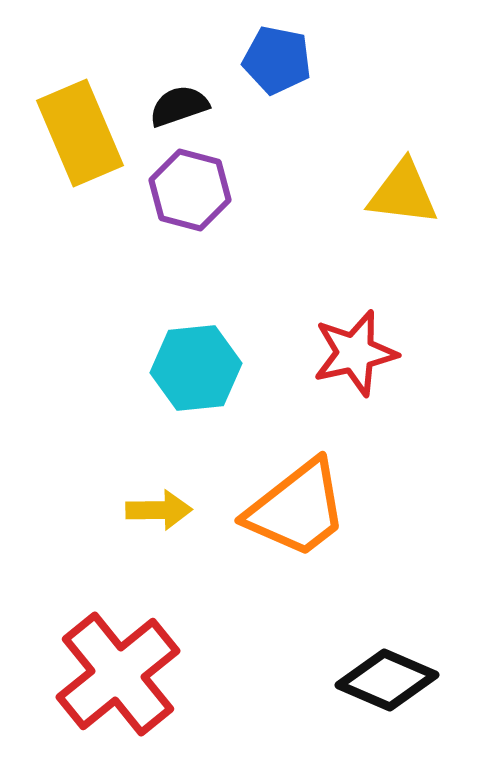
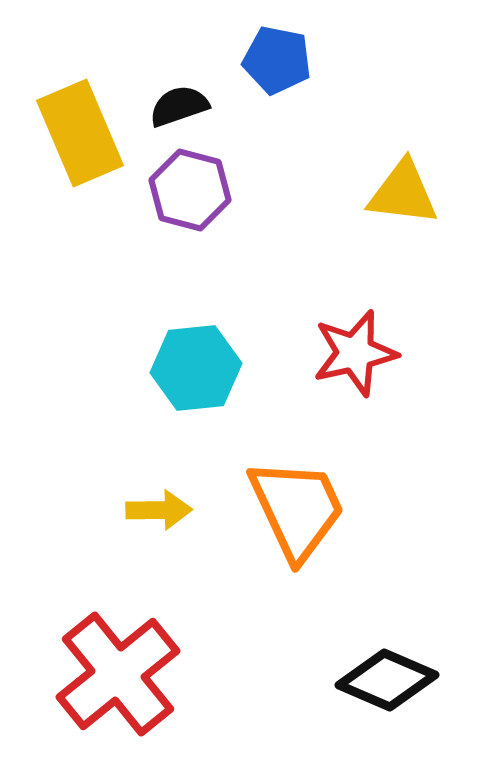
orange trapezoid: rotated 77 degrees counterclockwise
